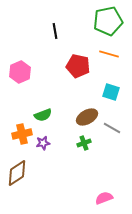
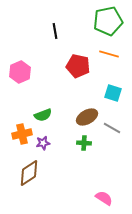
cyan square: moved 2 px right, 1 px down
green cross: rotated 24 degrees clockwise
brown diamond: moved 12 px right
pink semicircle: rotated 54 degrees clockwise
